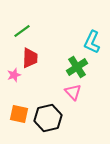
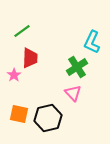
pink star: rotated 16 degrees counterclockwise
pink triangle: moved 1 px down
